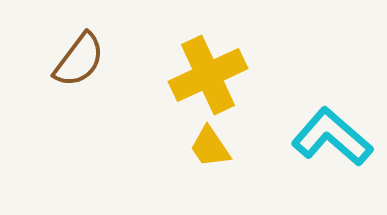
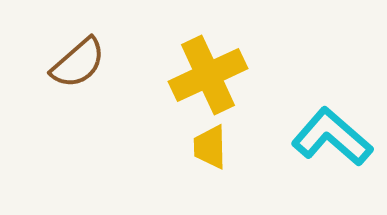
brown semicircle: moved 1 px left, 3 px down; rotated 12 degrees clockwise
yellow trapezoid: rotated 33 degrees clockwise
